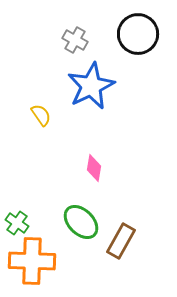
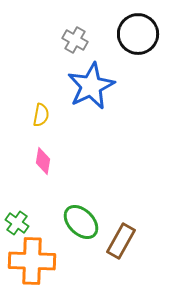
yellow semicircle: rotated 45 degrees clockwise
pink diamond: moved 51 px left, 7 px up
